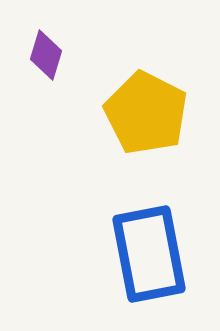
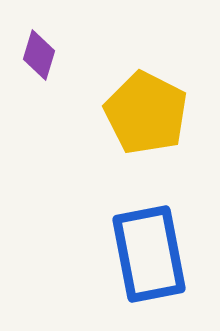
purple diamond: moved 7 px left
